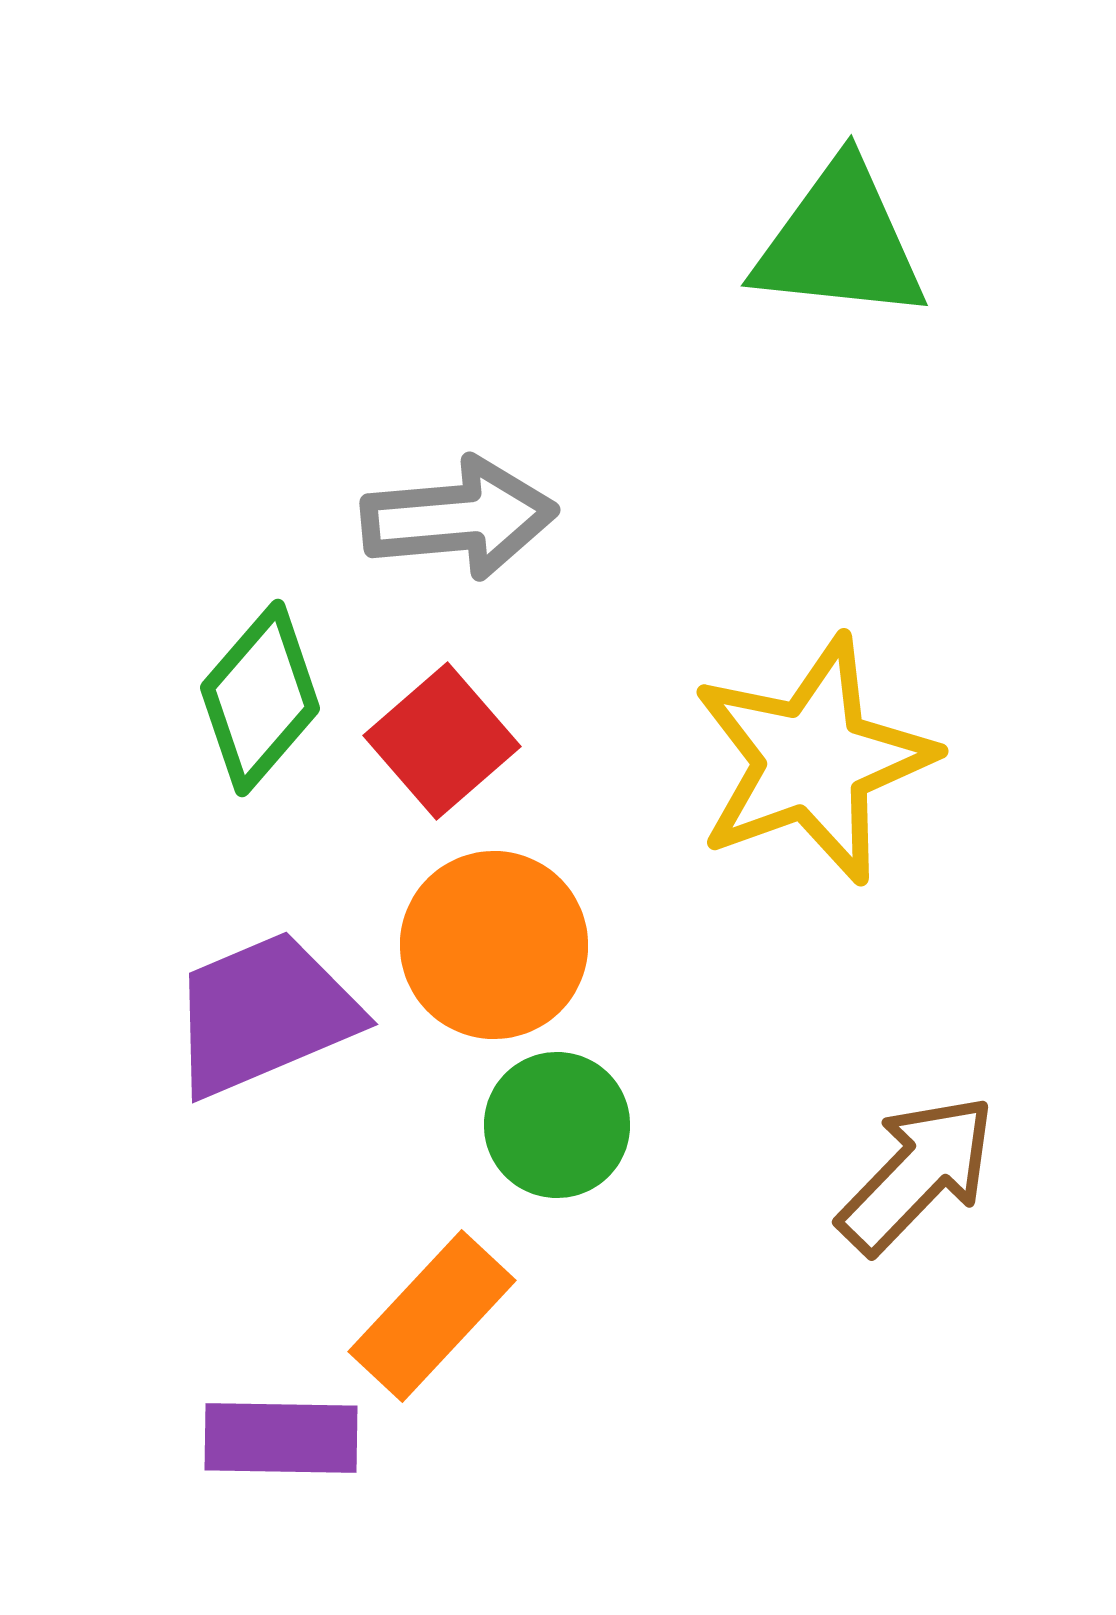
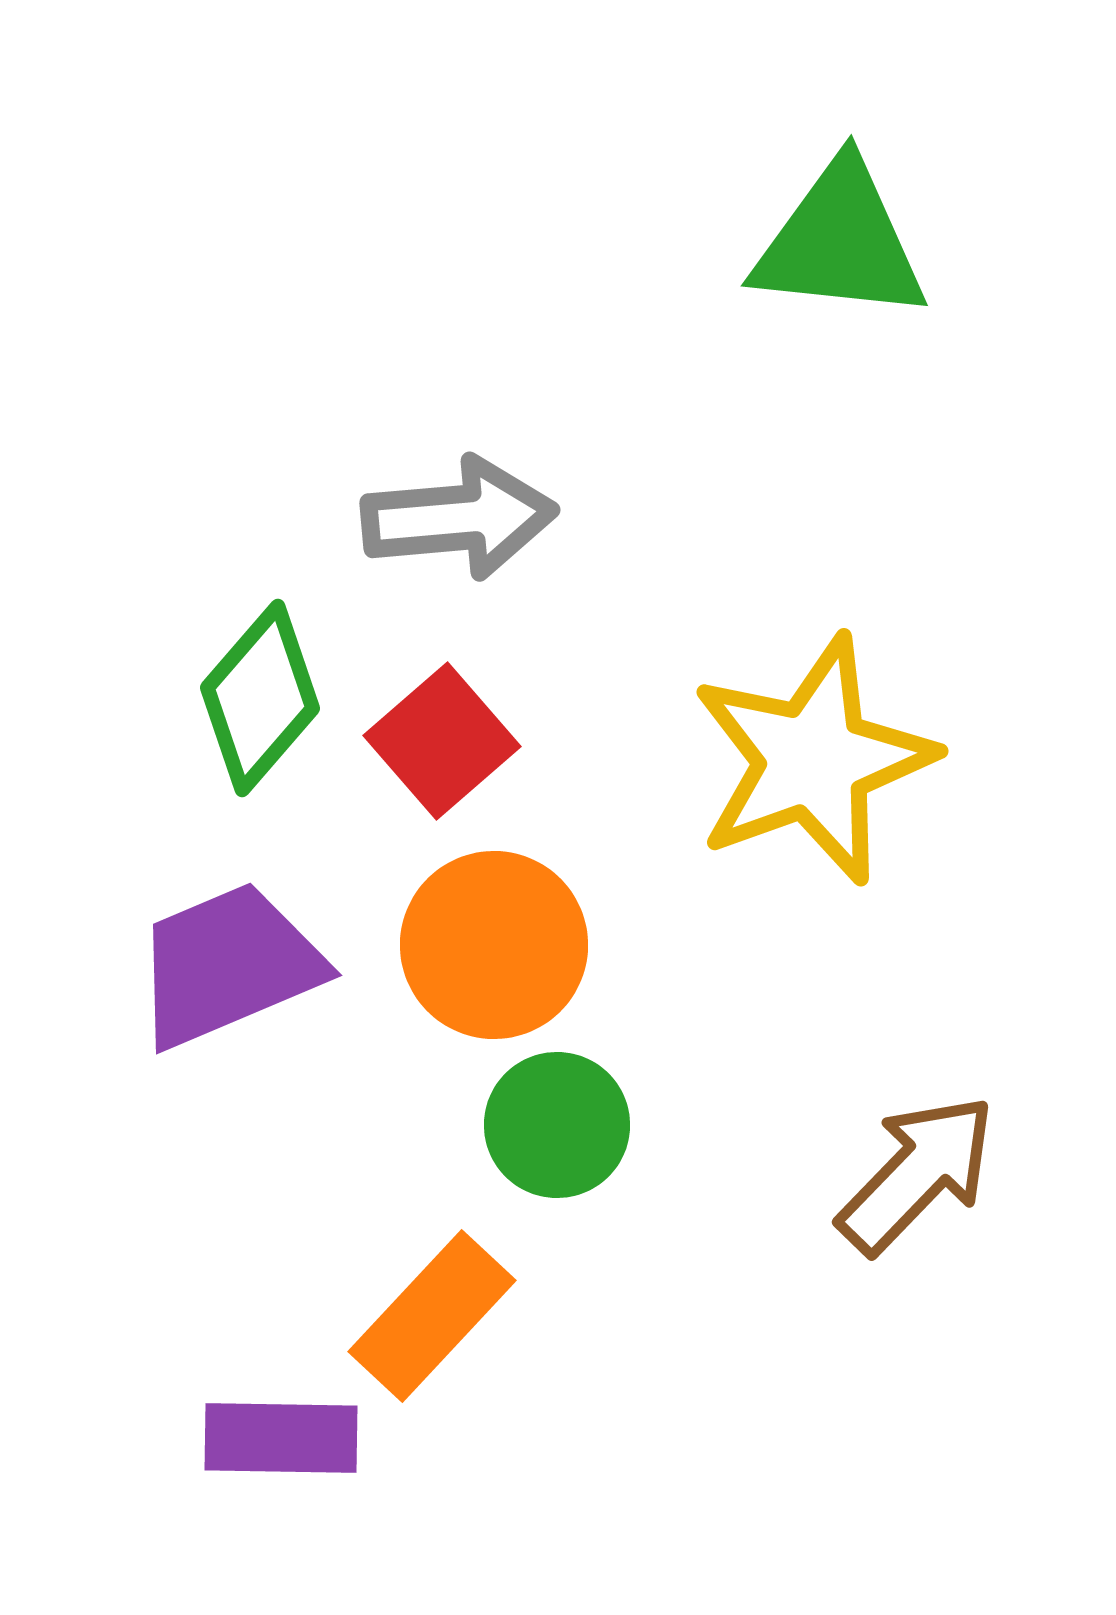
purple trapezoid: moved 36 px left, 49 px up
